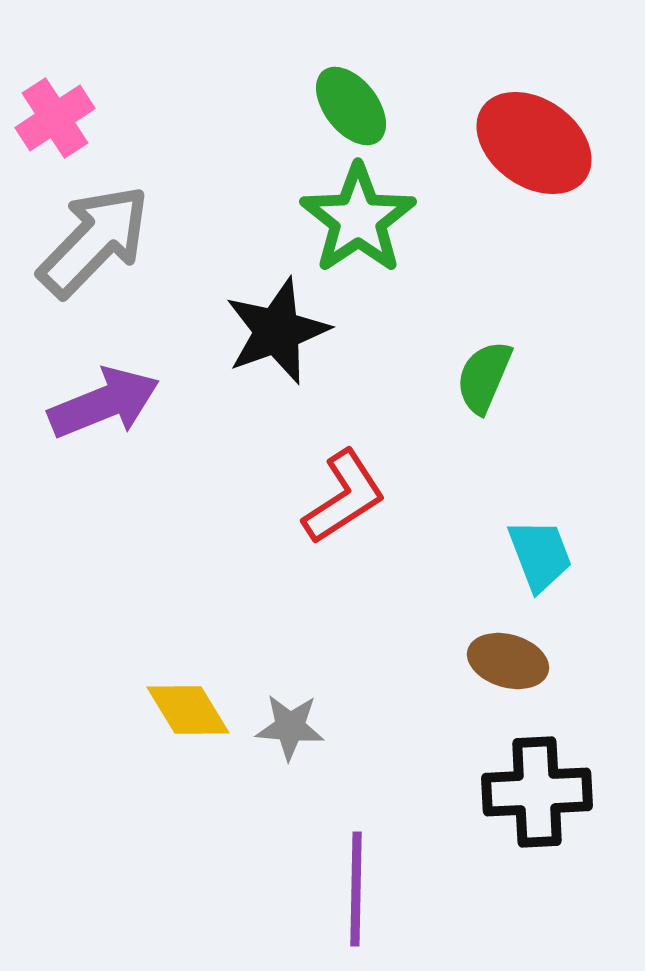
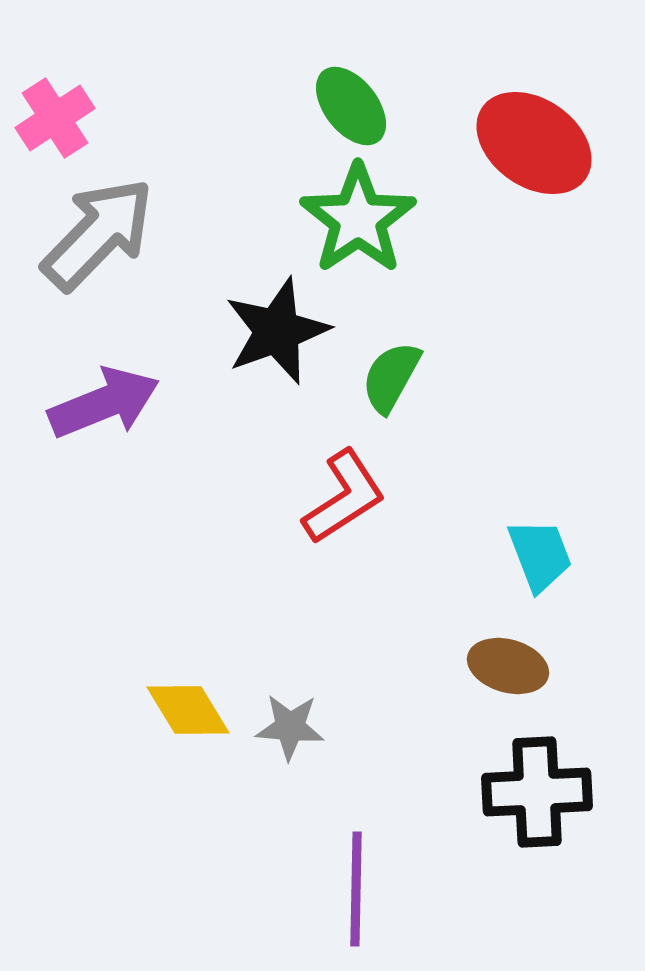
gray arrow: moved 4 px right, 7 px up
green semicircle: moved 93 px left; rotated 6 degrees clockwise
brown ellipse: moved 5 px down
